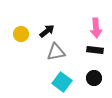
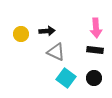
black arrow: rotated 35 degrees clockwise
gray triangle: rotated 36 degrees clockwise
cyan square: moved 4 px right, 4 px up
